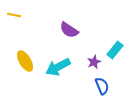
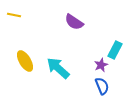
purple semicircle: moved 5 px right, 8 px up
cyan rectangle: rotated 12 degrees counterclockwise
purple star: moved 7 px right, 3 px down
cyan arrow: moved 1 px down; rotated 70 degrees clockwise
